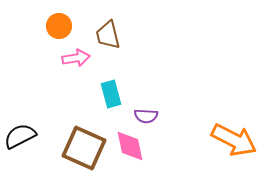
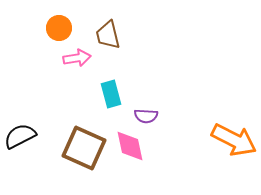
orange circle: moved 2 px down
pink arrow: moved 1 px right
